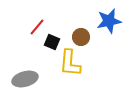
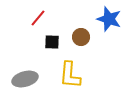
blue star: moved 2 px up; rotated 30 degrees clockwise
red line: moved 1 px right, 9 px up
black square: rotated 21 degrees counterclockwise
yellow L-shape: moved 12 px down
